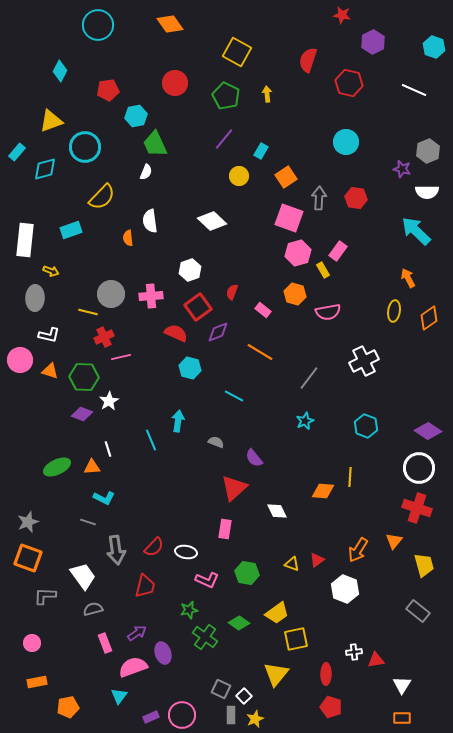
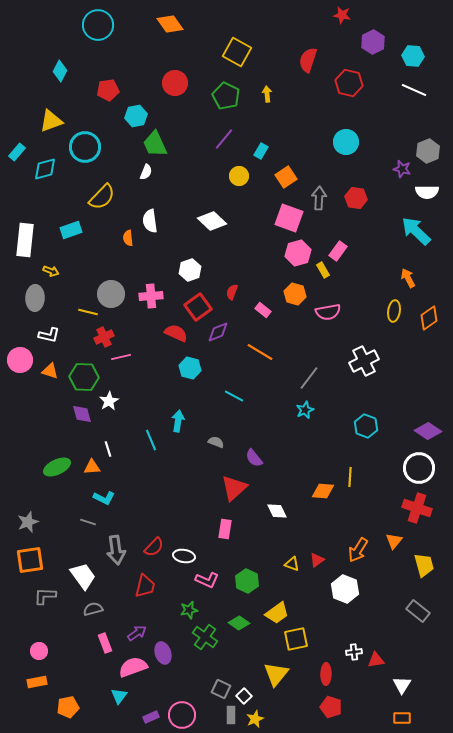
cyan hexagon at (434, 47): moved 21 px left, 9 px down; rotated 15 degrees counterclockwise
purple diamond at (82, 414): rotated 55 degrees clockwise
cyan star at (305, 421): moved 11 px up
white ellipse at (186, 552): moved 2 px left, 4 px down
orange square at (28, 558): moved 2 px right, 2 px down; rotated 28 degrees counterclockwise
green hexagon at (247, 573): moved 8 px down; rotated 15 degrees clockwise
pink circle at (32, 643): moved 7 px right, 8 px down
